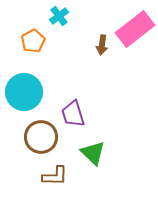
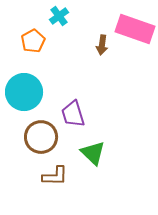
pink rectangle: rotated 57 degrees clockwise
